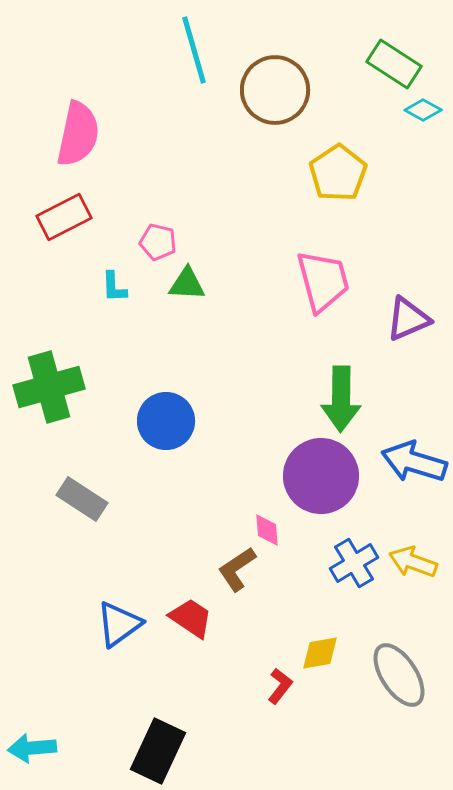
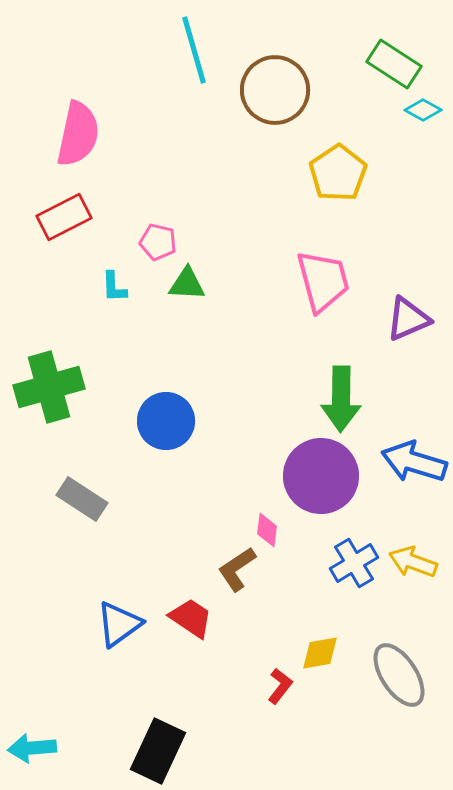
pink diamond: rotated 12 degrees clockwise
